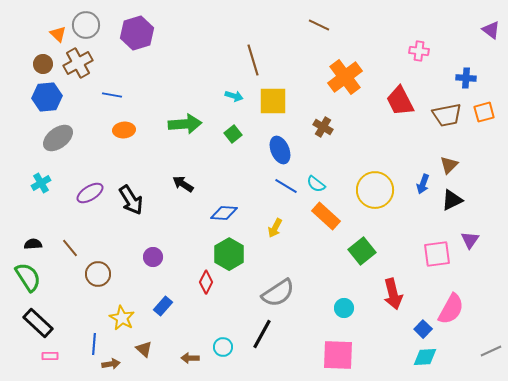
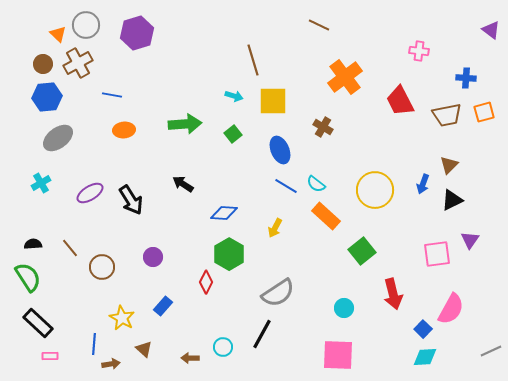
brown circle at (98, 274): moved 4 px right, 7 px up
